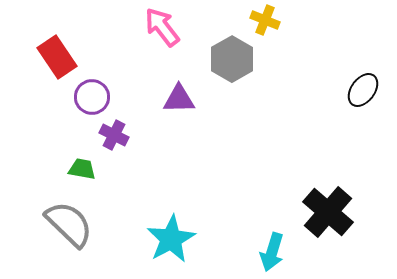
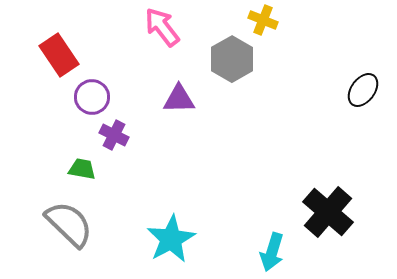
yellow cross: moved 2 px left
red rectangle: moved 2 px right, 2 px up
